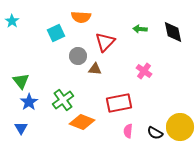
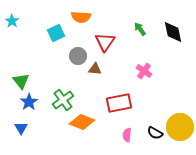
green arrow: rotated 48 degrees clockwise
red triangle: rotated 10 degrees counterclockwise
pink semicircle: moved 1 px left, 4 px down
